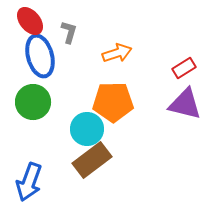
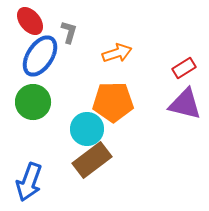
blue ellipse: rotated 48 degrees clockwise
